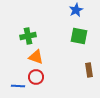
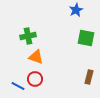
green square: moved 7 px right, 2 px down
brown rectangle: moved 7 px down; rotated 24 degrees clockwise
red circle: moved 1 px left, 2 px down
blue line: rotated 24 degrees clockwise
